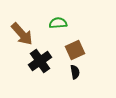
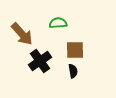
brown square: rotated 24 degrees clockwise
black semicircle: moved 2 px left, 1 px up
